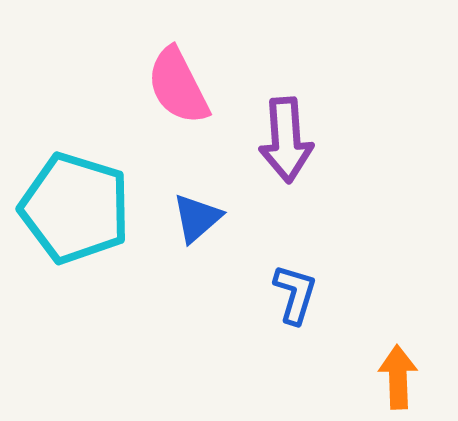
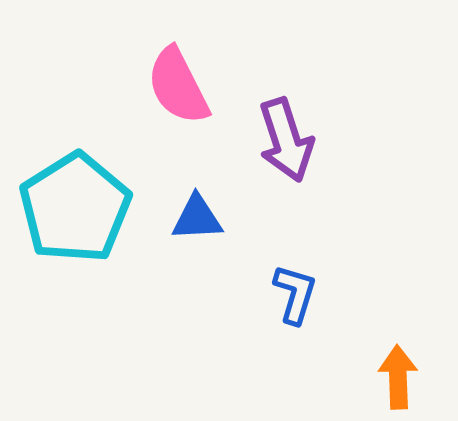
purple arrow: rotated 14 degrees counterclockwise
cyan pentagon: rotated 23 degrees clockwise
blue triangle: rotated 38 degrees clockwise
